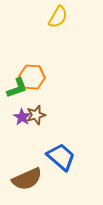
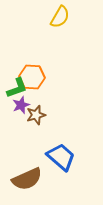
yellow semicircle: moved 2 px right
purple star: moved 1 px left, 12 px up; rotated 18 degrees clockwise
